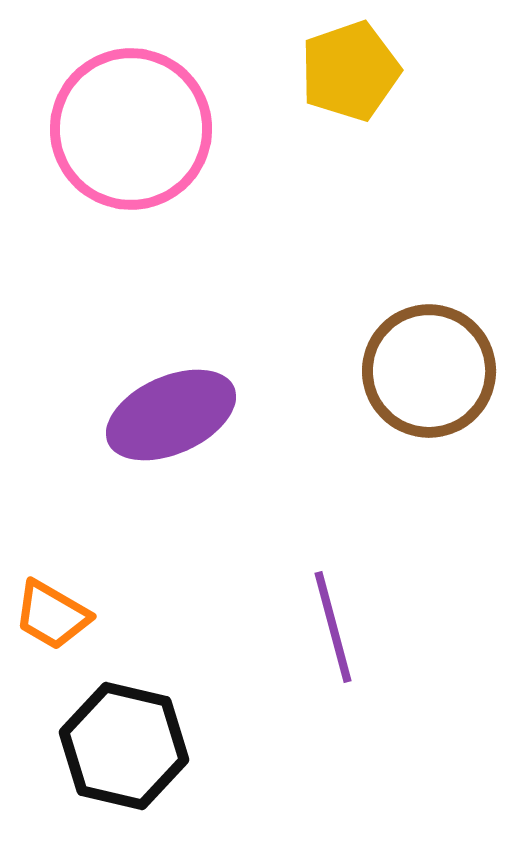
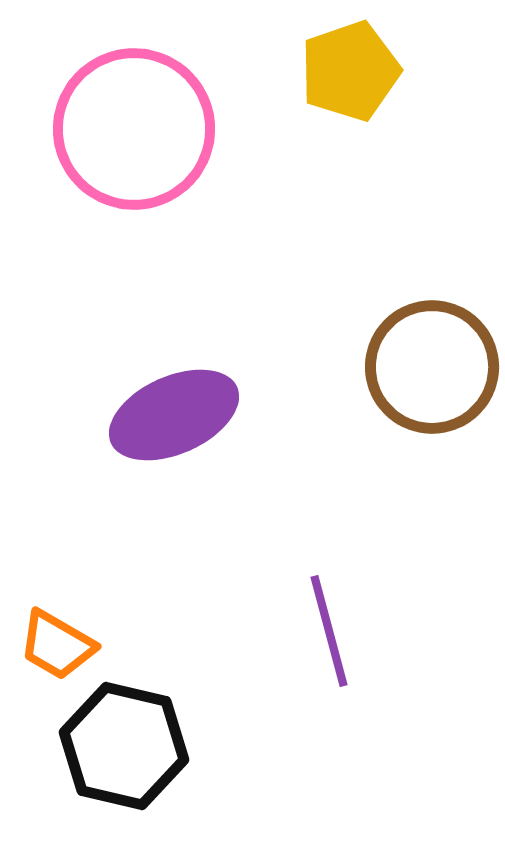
pink circle: moved 3 px right
brown circle: moved 3 px right, 4 px up
purple ellipse: moved 3 px right
orange trapezoid: moved 5 px right, 30 px down
purple line: moved 4 px left, 4 px down
